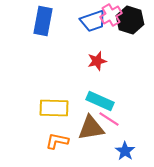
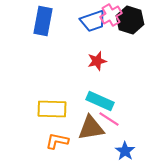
yellow rectangle: moved 2 px left, 1 px down
